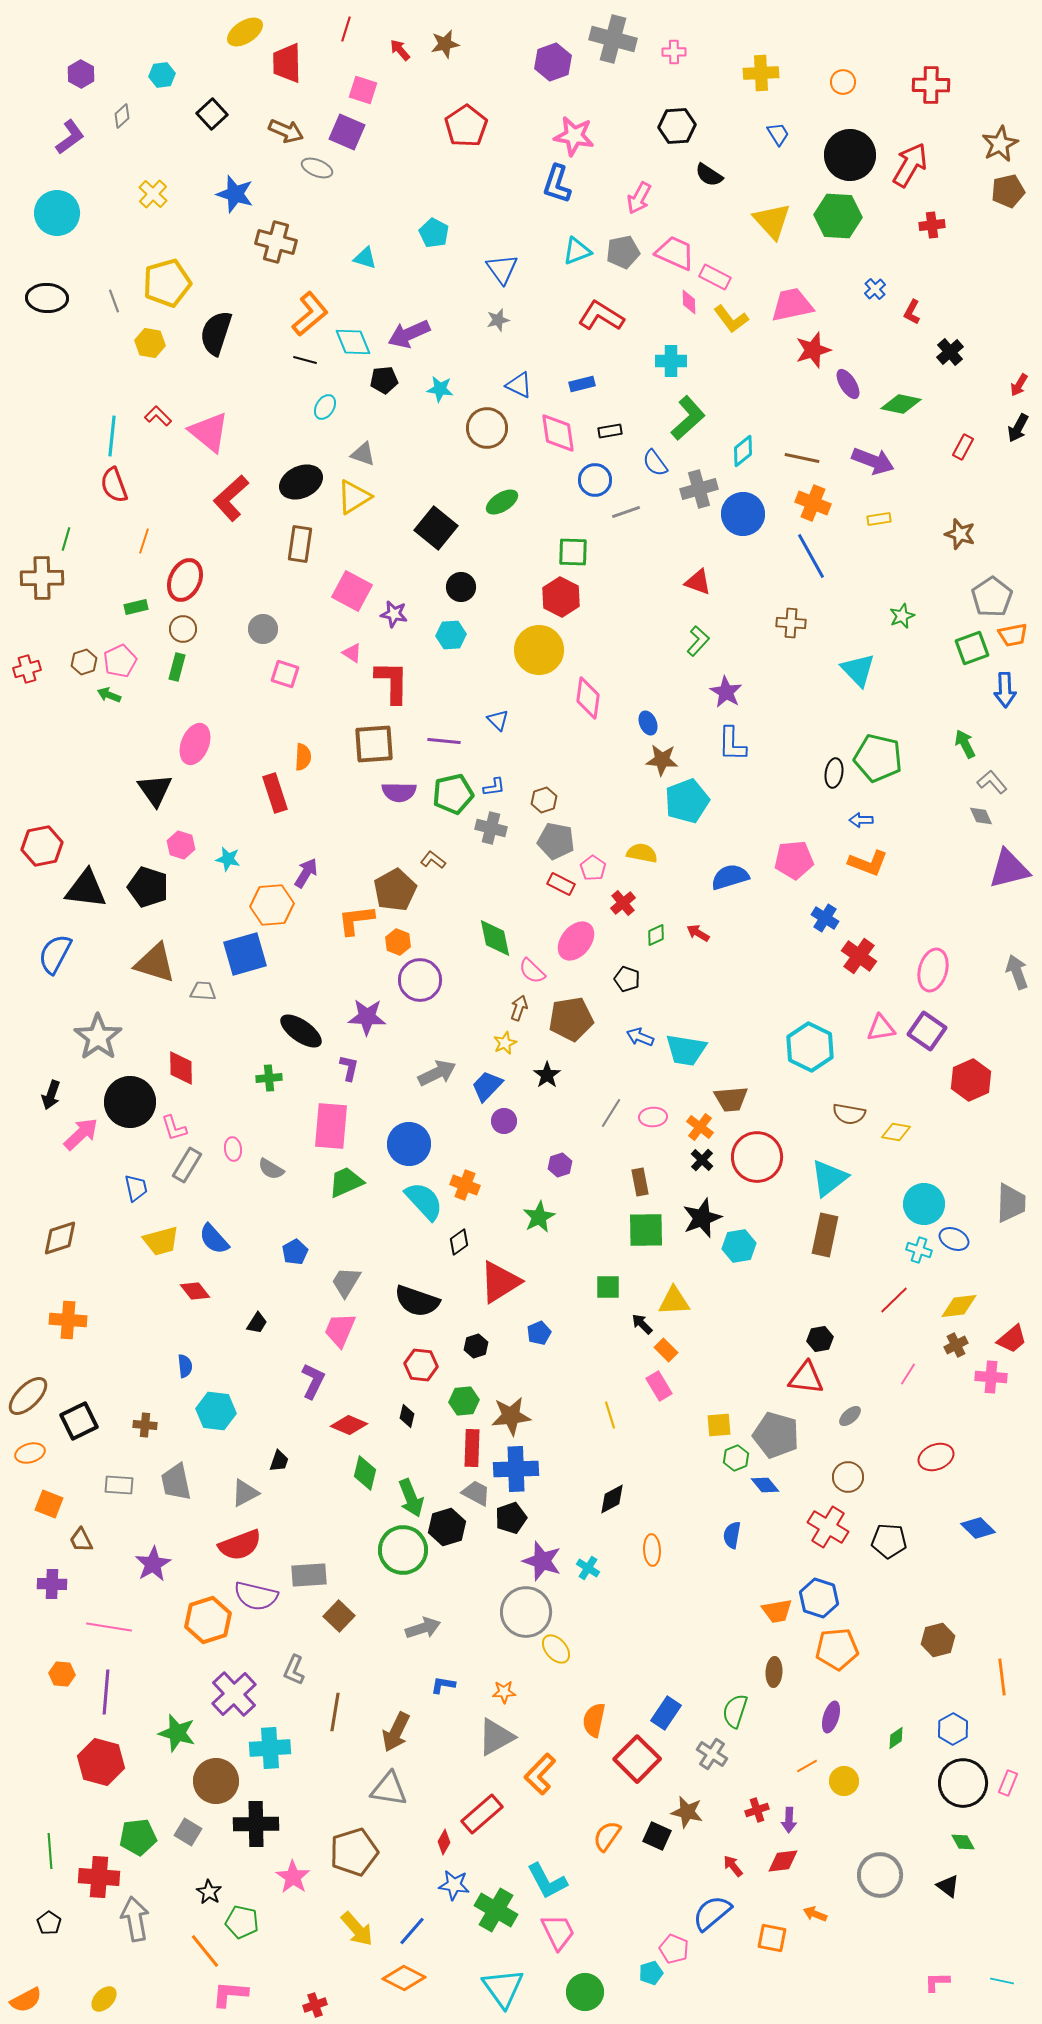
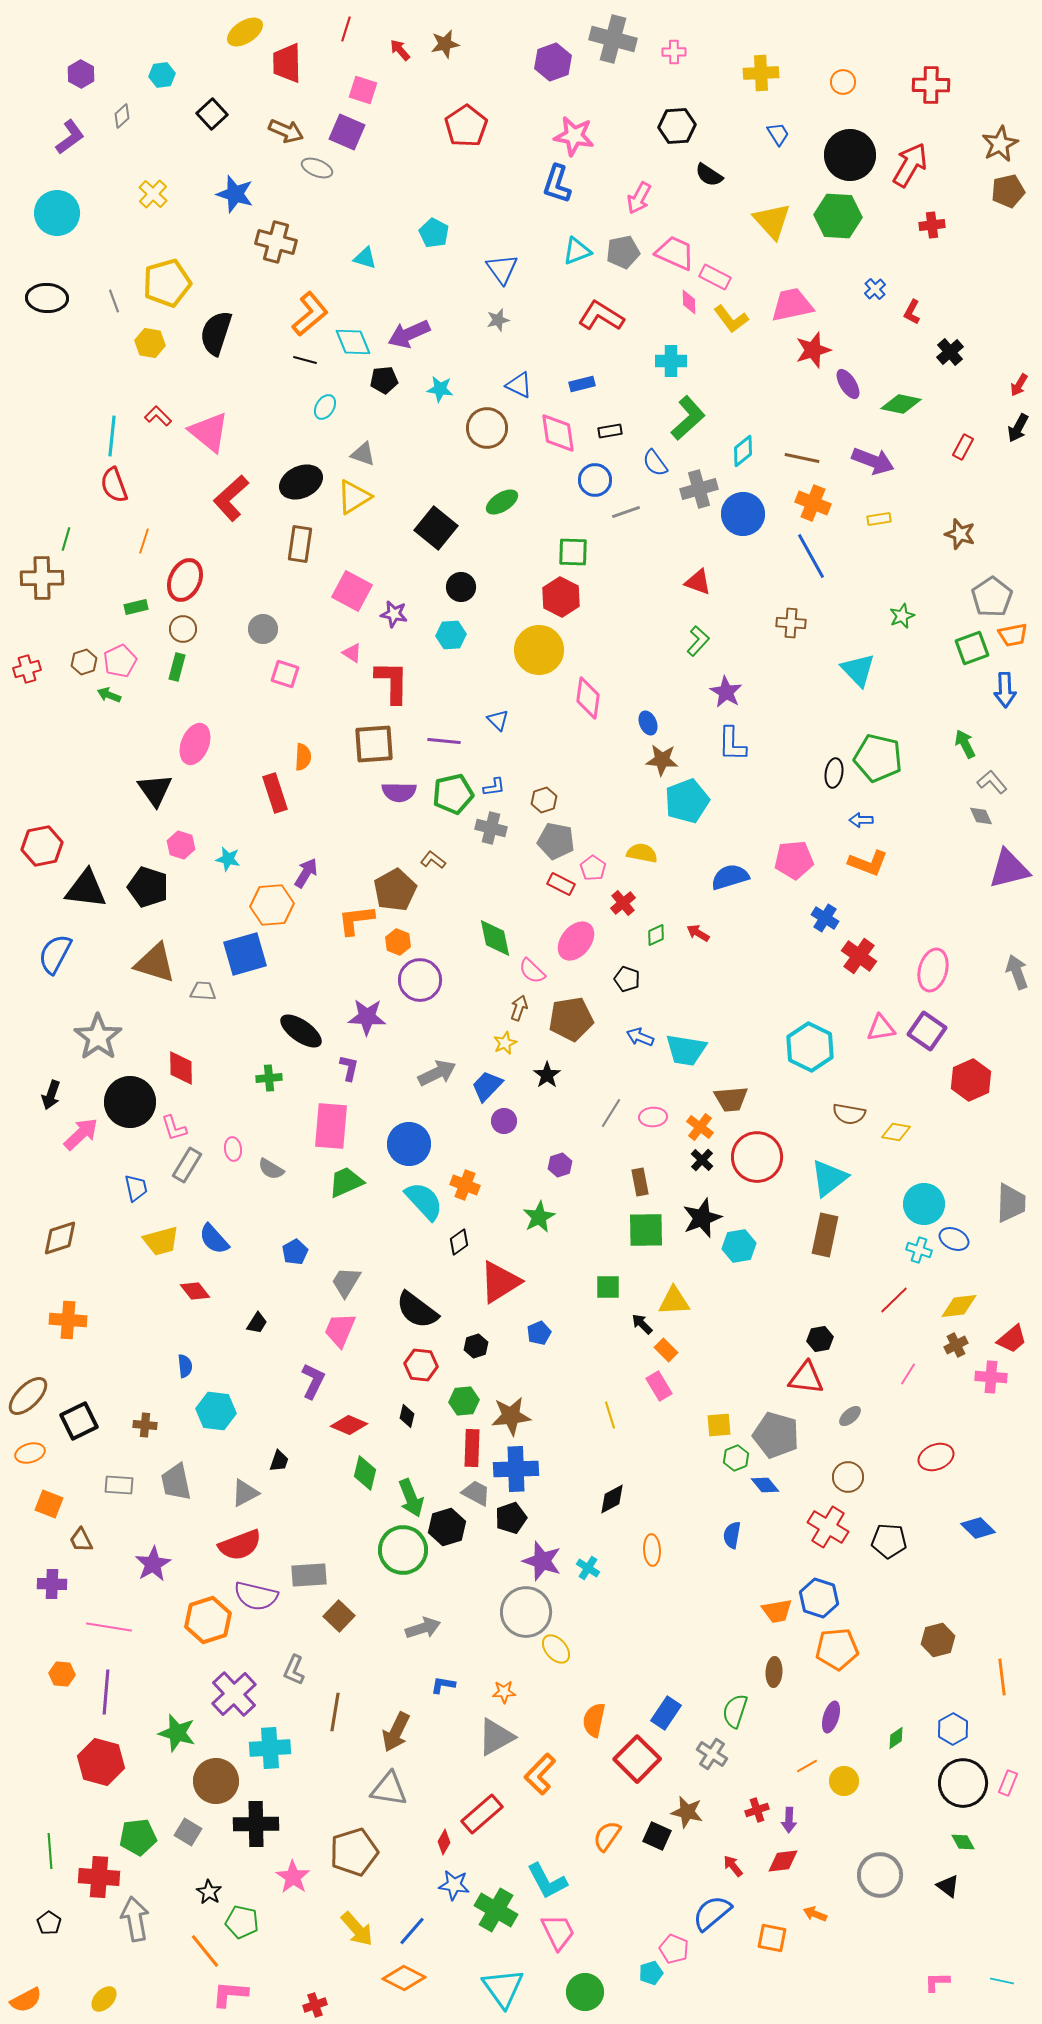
black semicircle at (417, 1301): moved 9 px down; rotated 18 degrees clockwise
